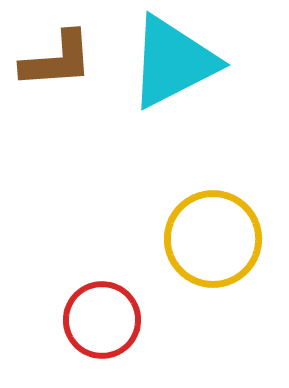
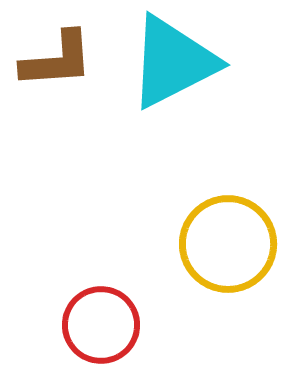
yellow circle: moved 15 px right, 5 px down
red circle: moved 1 px left, 5 px down
